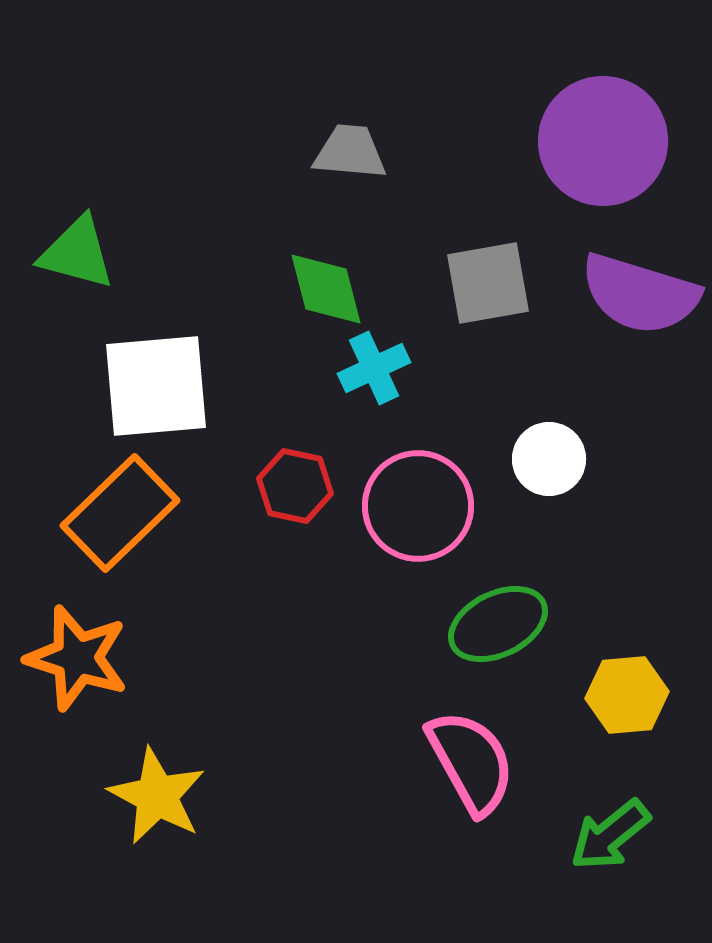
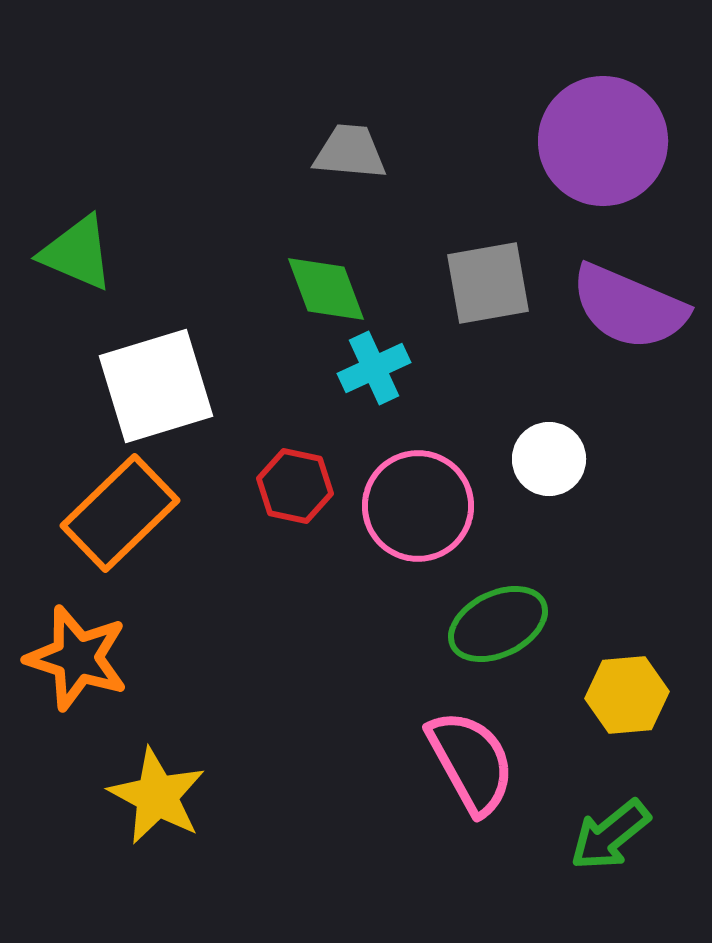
green triangle: rotated 8 degrees clockwise
green diamond: rotated 6 degrees counterclockwise
purple semicircle: moved 11 px left, 13 px down; rotated 6 degrees clockwise
white square: rotated 12 degrees counterclockwise
